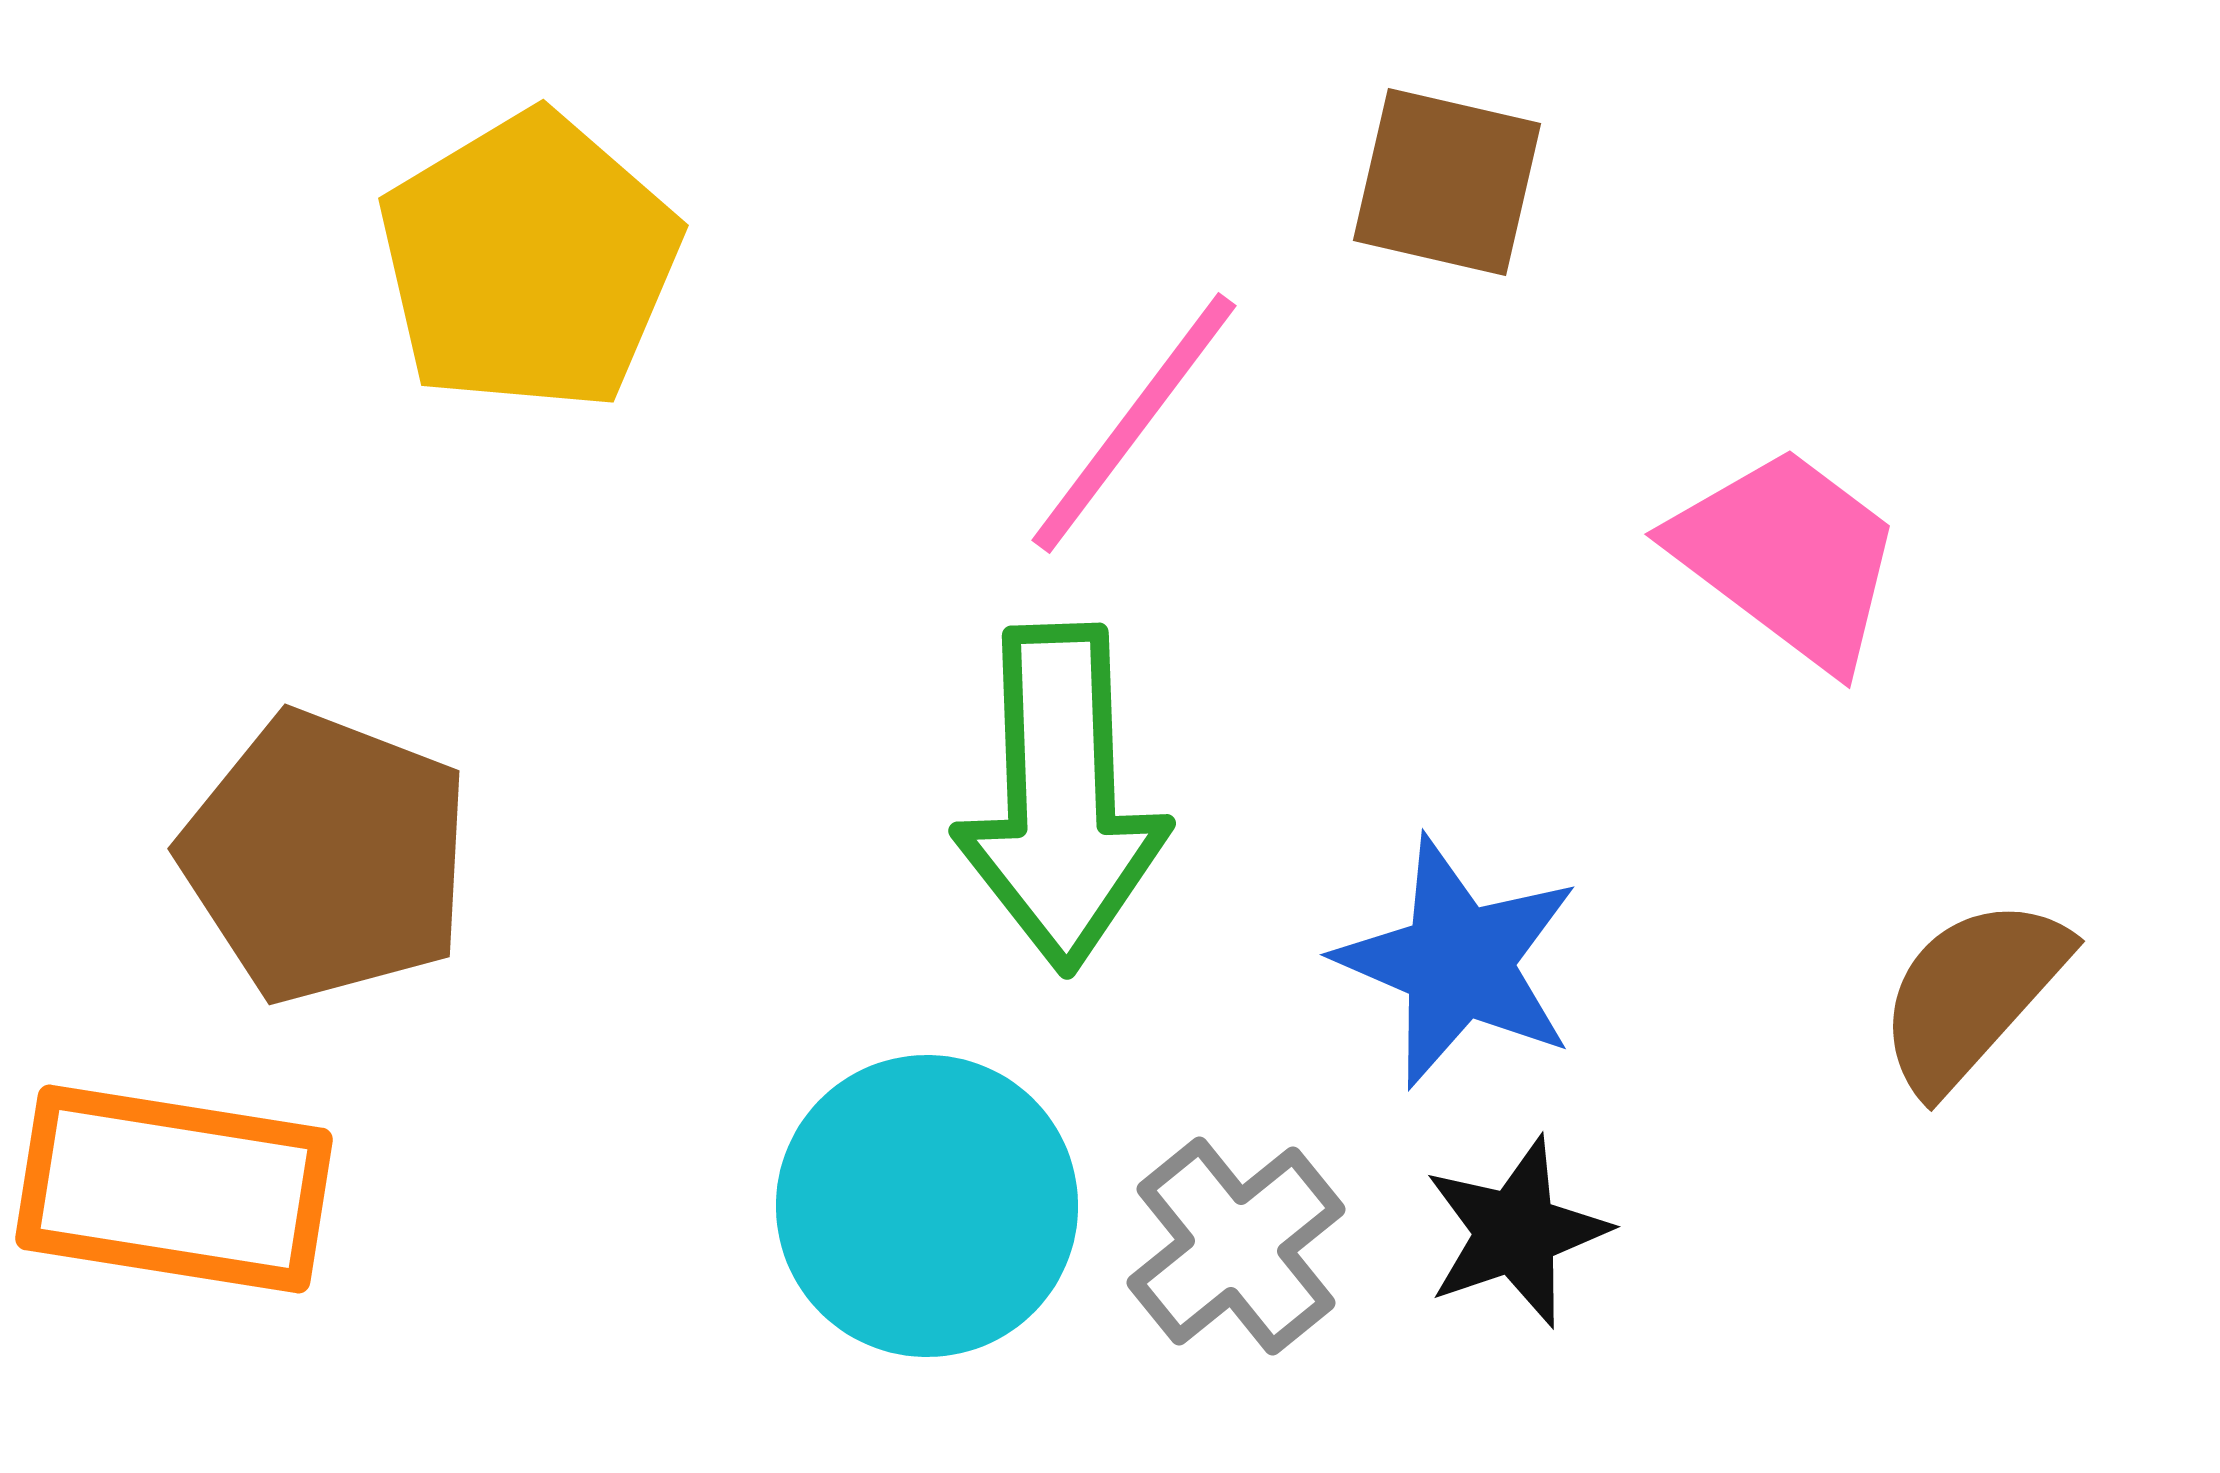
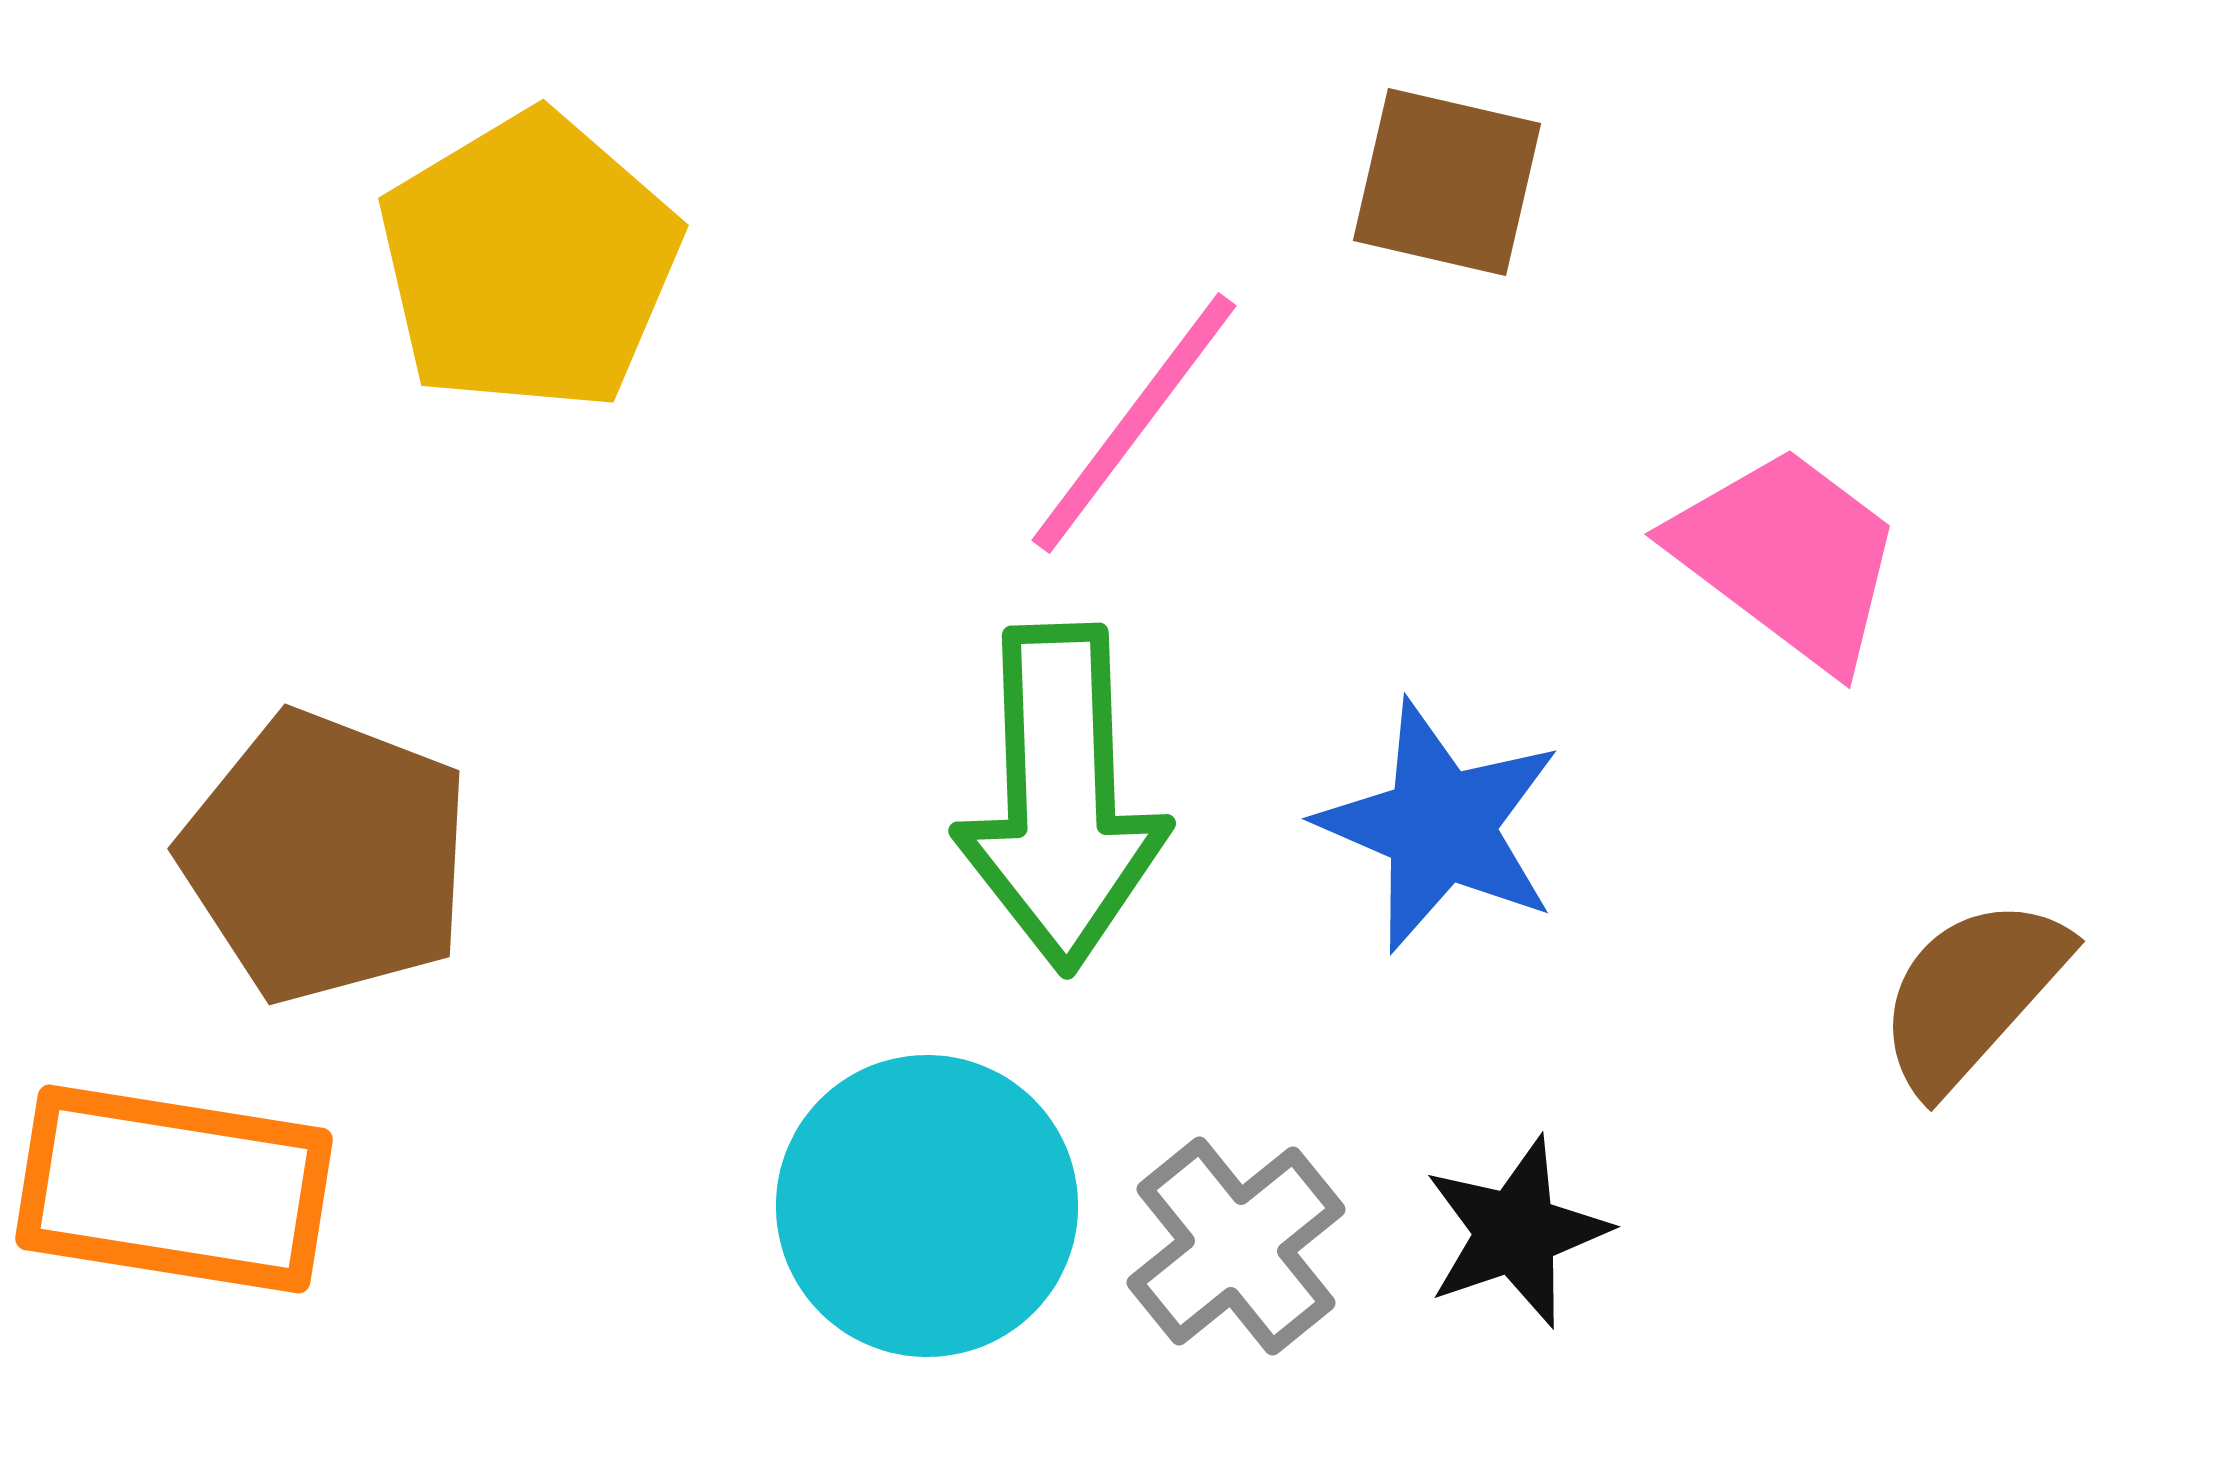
blue star: moved 18 px left, 136 px up
